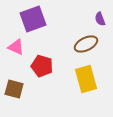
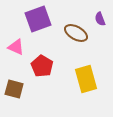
purple square: moved 5 px right
brown ellipse: moved 10 px left, 11 px up; rotated 55 degrees clockwise
red pentagon: rotated 15 degrees clockwise
